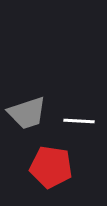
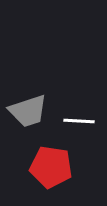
gray trapezoid: moved 1 px right, 2 px up
